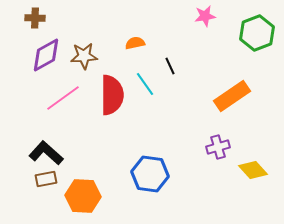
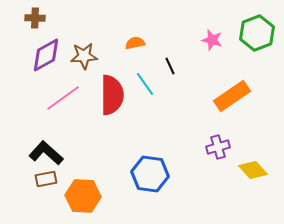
pink star: moved 7 px right, 24 px down; rotated 25 degrees clockwise
